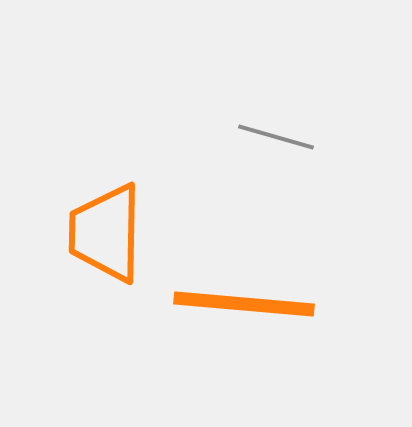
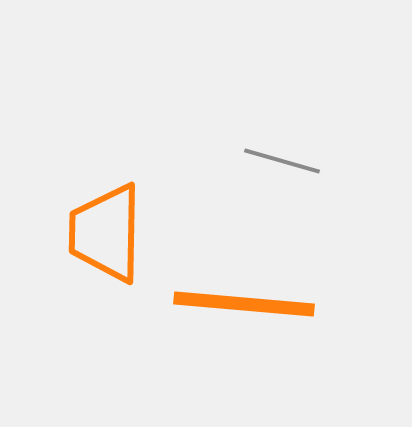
gray line: moved 6 px right, 24 px down
